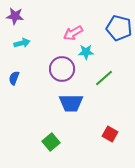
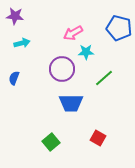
red square: moved 12 px left, 4 px down
